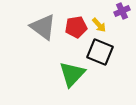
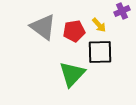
red pentagon: moved 2 px left, 4 px down
black square: rotated 24 degrees counterclockwise
